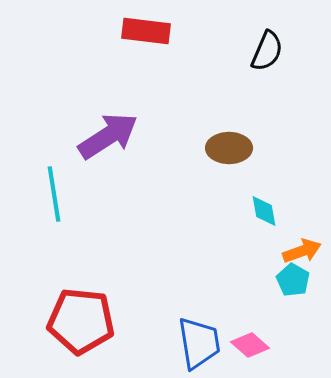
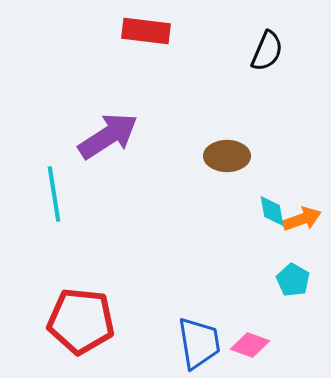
brown ellipse: moved 2 px left, 8 px down
cyan diamond: moved 8 px right
orange arrow: moved 32 px up
pink diamond: rotated 21 degrees counterclockwise
